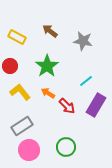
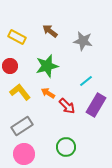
green star: rotated 20 degrees clockwise
pink circle: moved 5 px left, 4 px down
